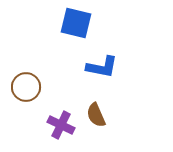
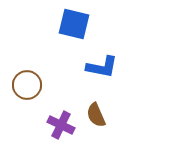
blue square: moved 2 px left, 1 px down
brown circle: moved 1 px right, 2 px up
